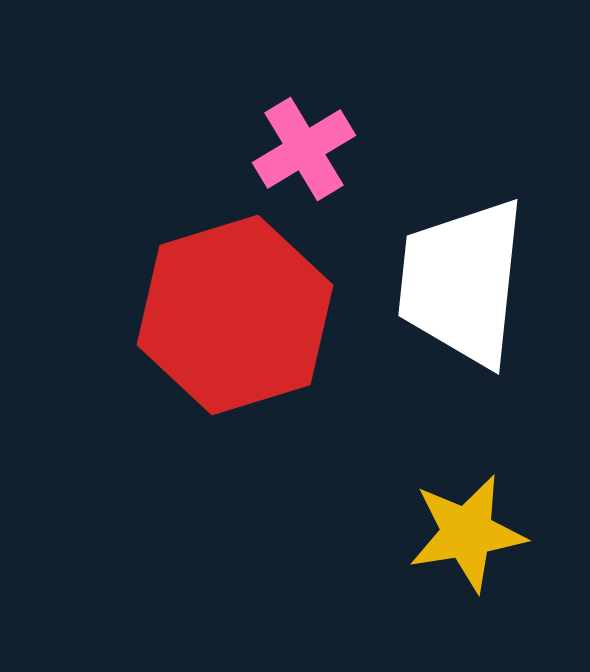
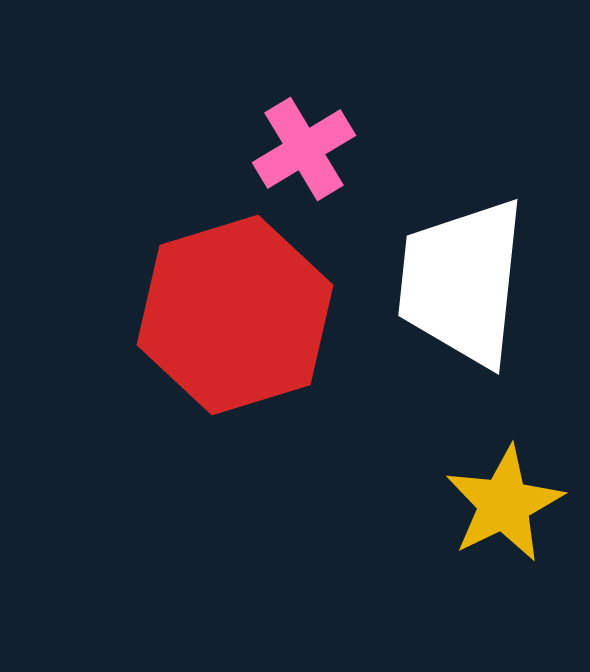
yellow star: moved 37 px right, 29 px up; rotated 17 degrees counterclockwise
